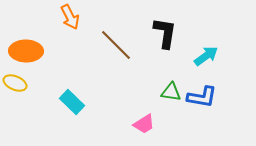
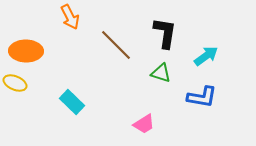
green triangle: moved 10 px left, 19 px up; rotated 10 degrees clockwise
